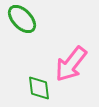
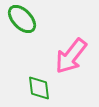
pink arrow: moved 8 px up
